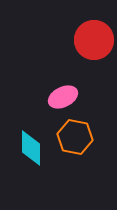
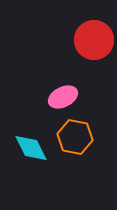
cyan diamond: rotated 27 degrees counterclockwise
